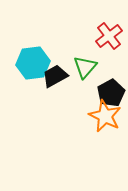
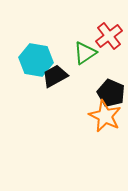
cyan hexagon: moved 3 px right, 3 px up; rotated 16 degrees clockwise
green triangle: moved 14 px up; rotated 15 degrees clockwise
black pentagon: rotated 20 degrees counterclockwise
